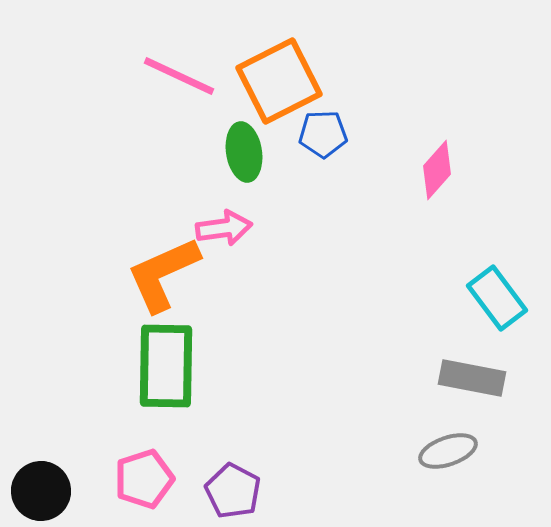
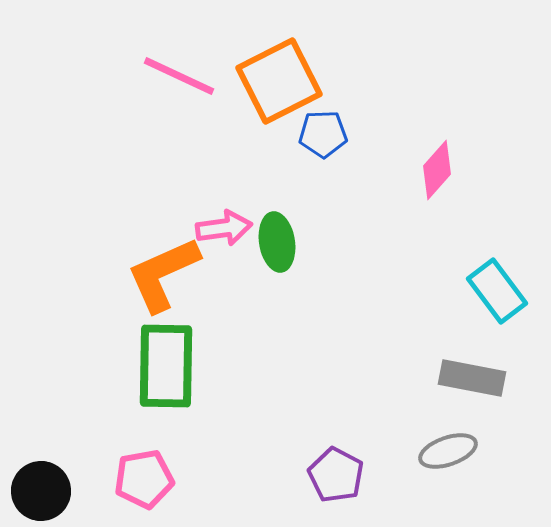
green ellipse: moved 33 px right, 90 px down
cyan rectangle: moved 7 px up
pink pentagon: rotated 8 degrees clockwise
purple pentagon: moved 103 px right, 16 px up
